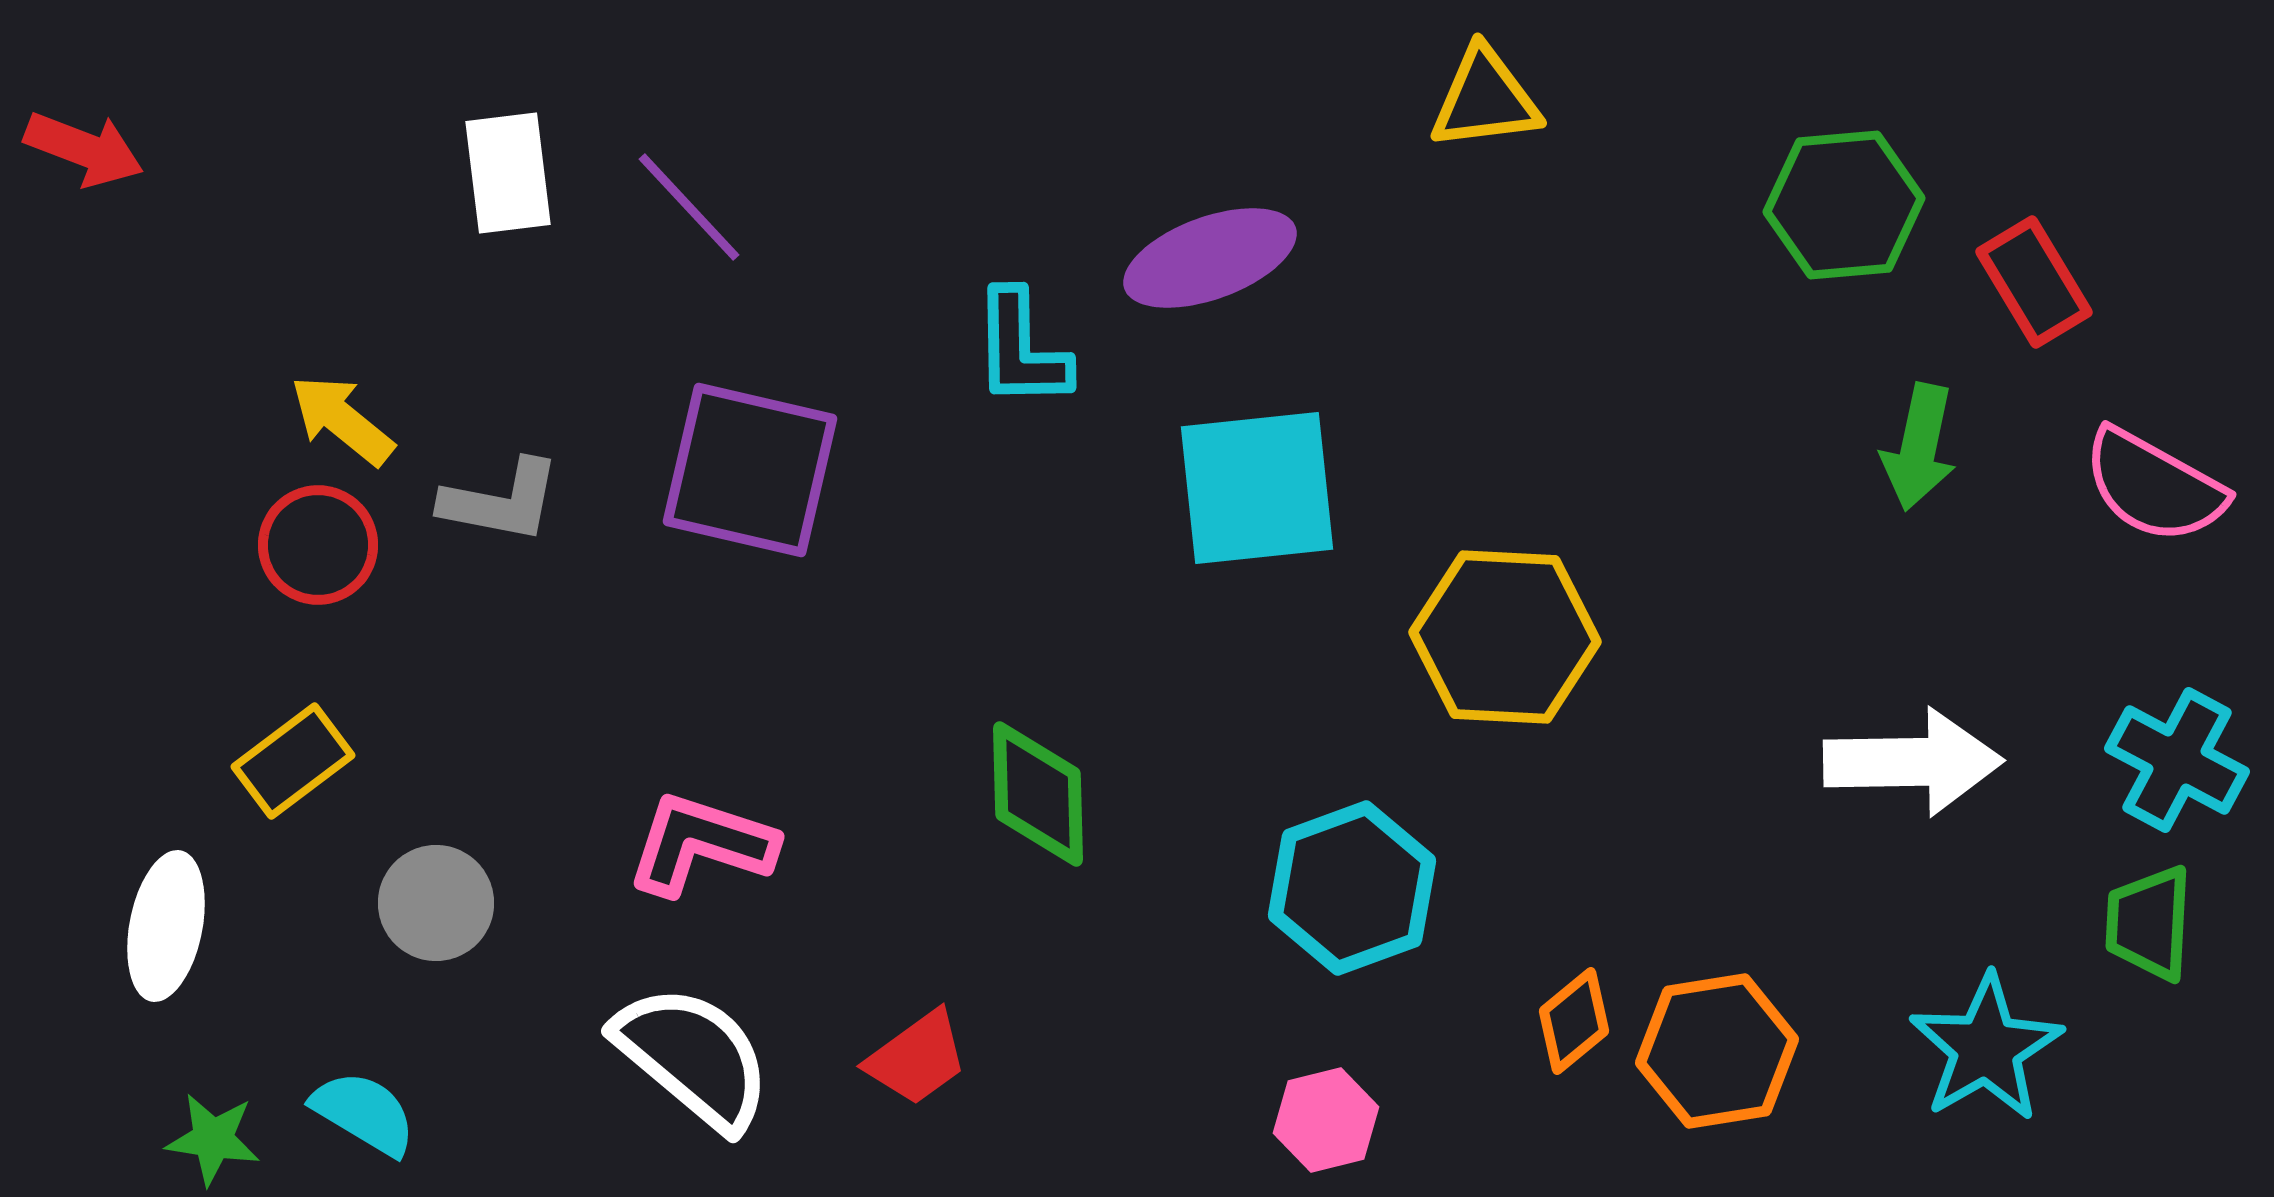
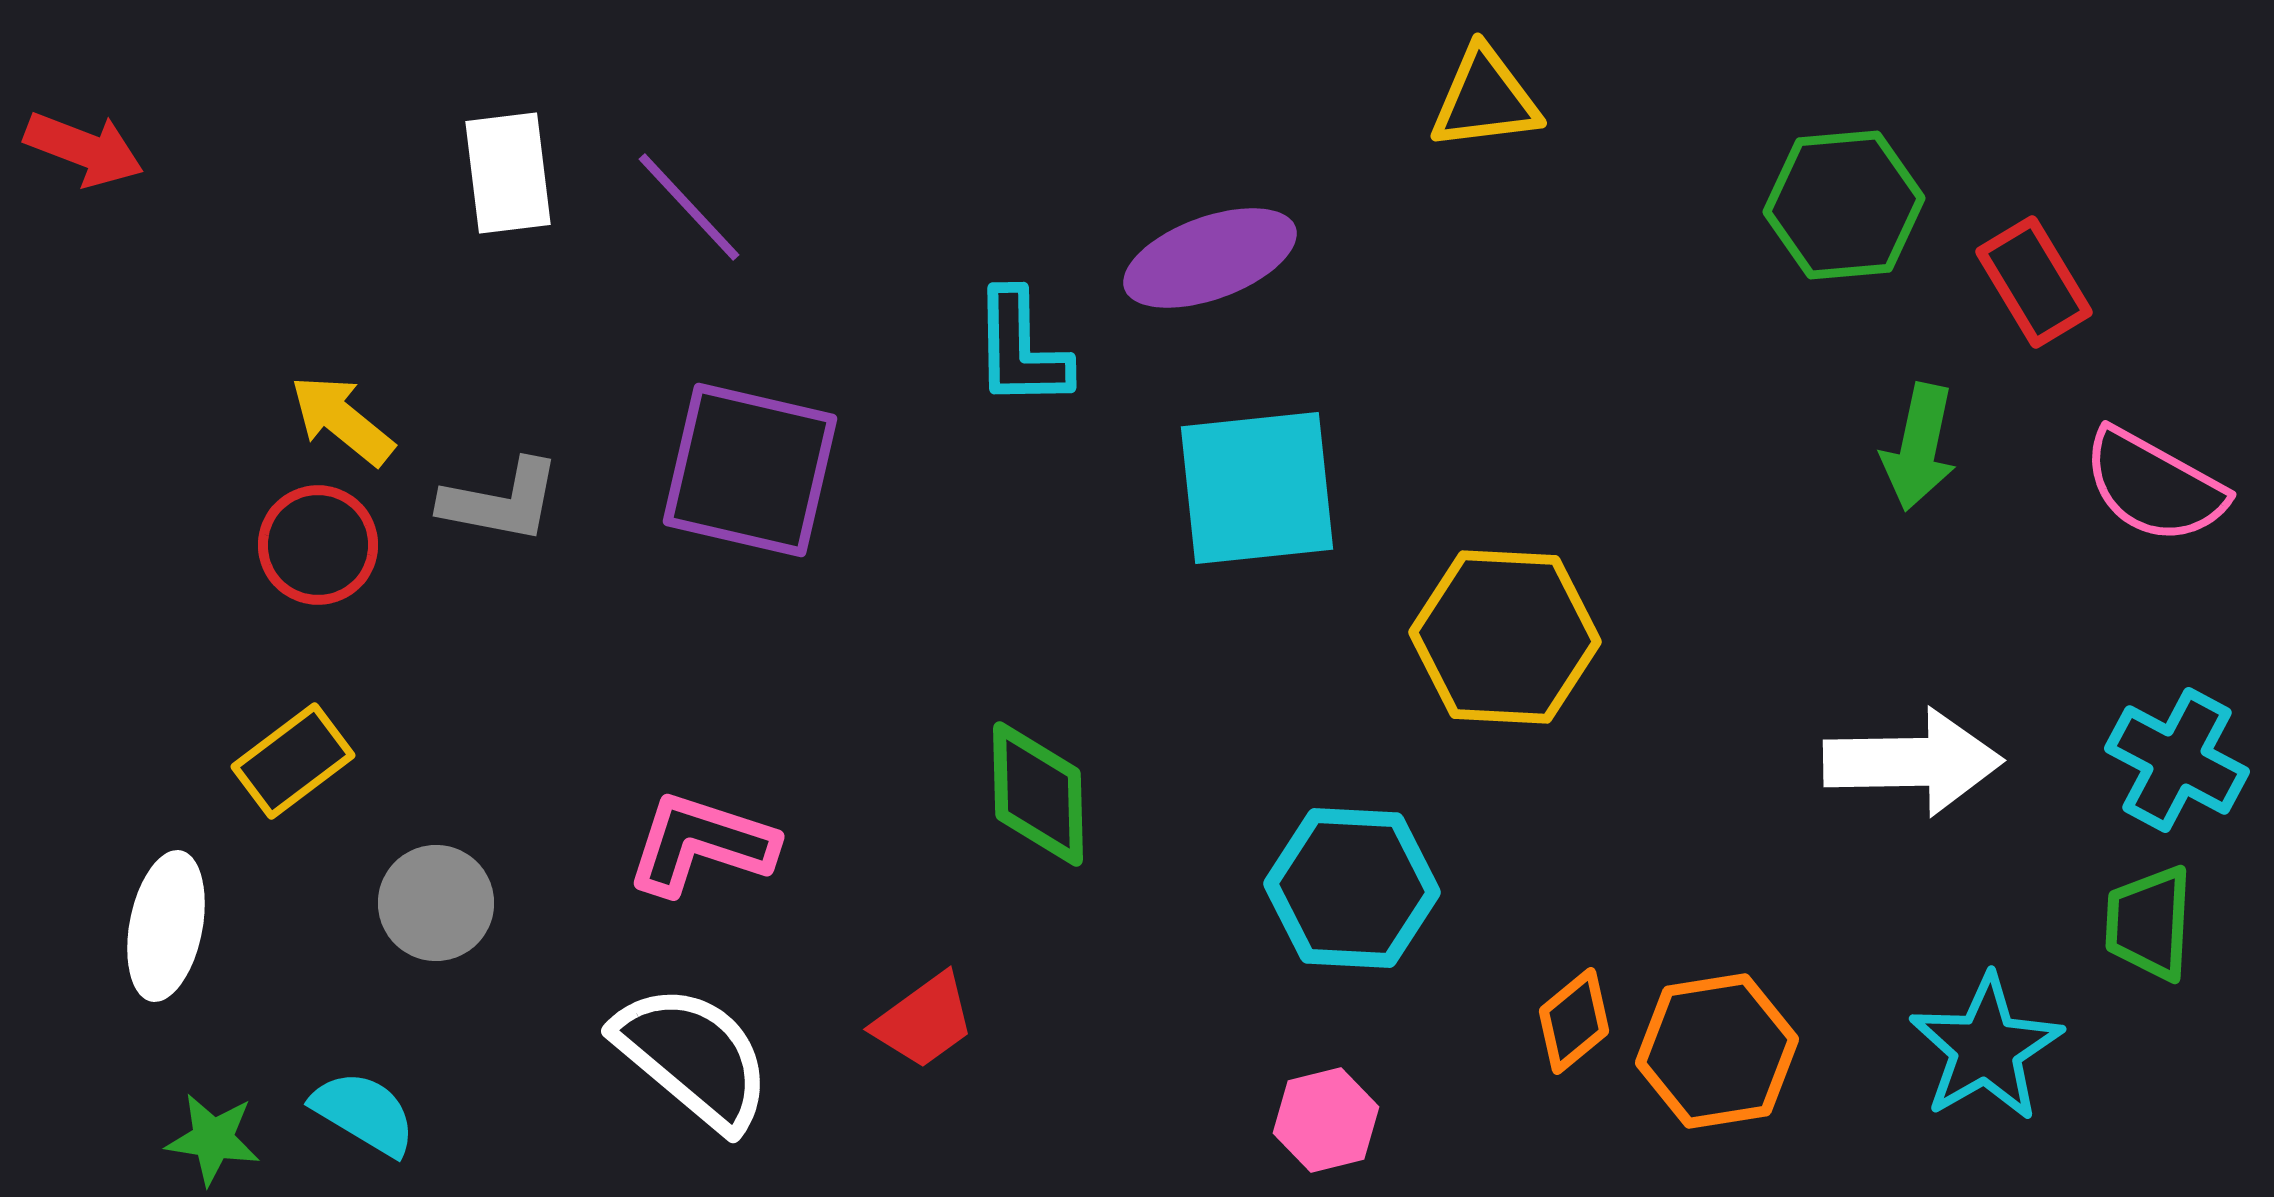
cyan hexagon: rotated 23 degrees clockwise
red trapezoid: moved 7 px right, 37 px up
